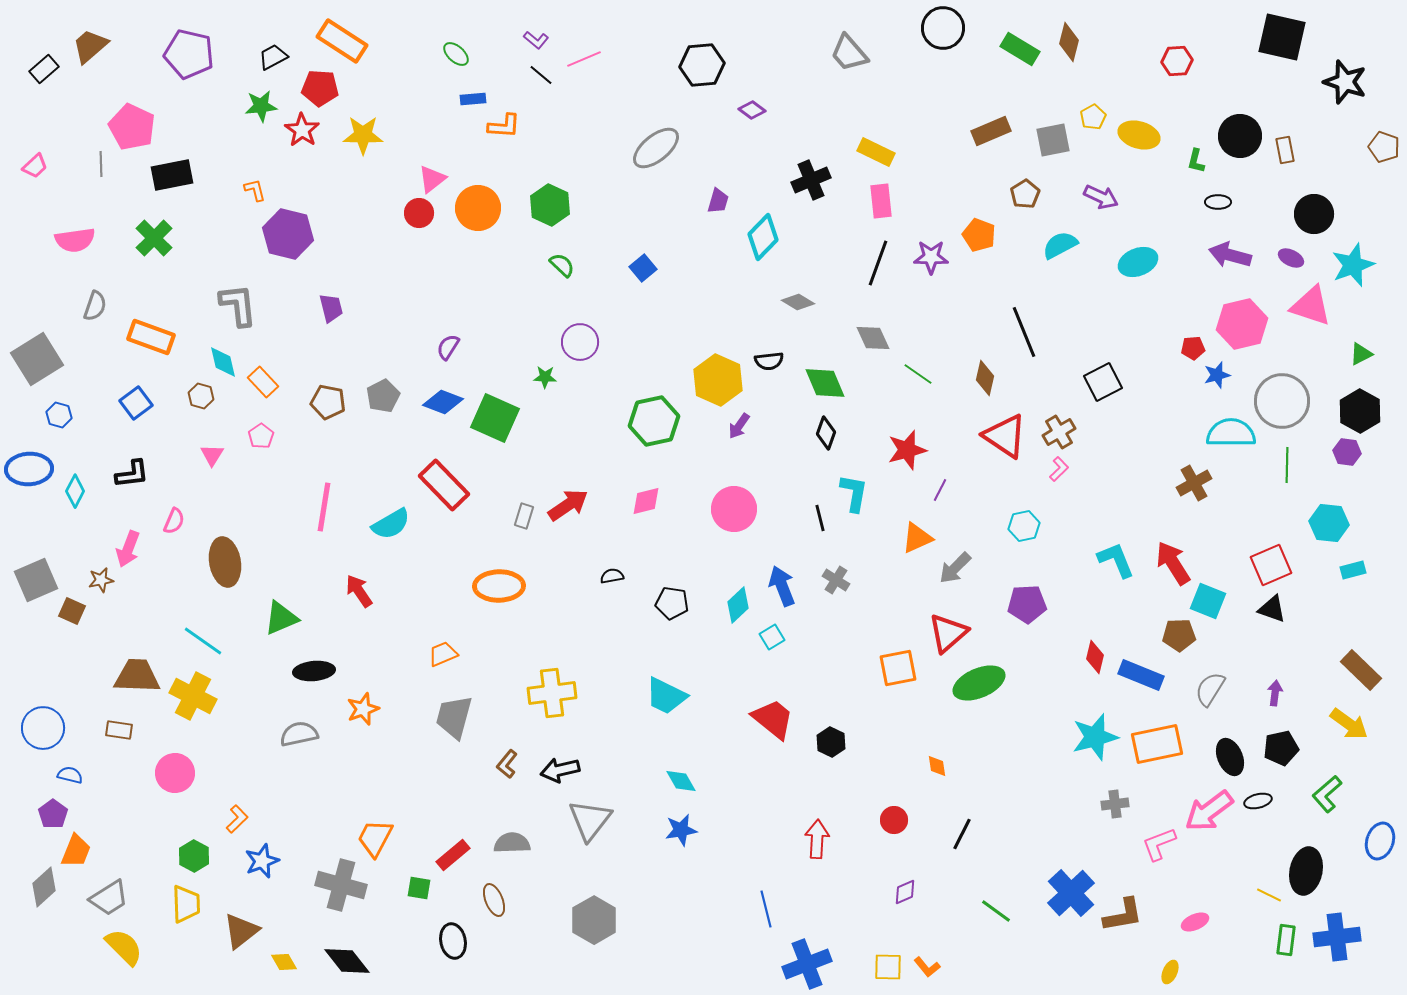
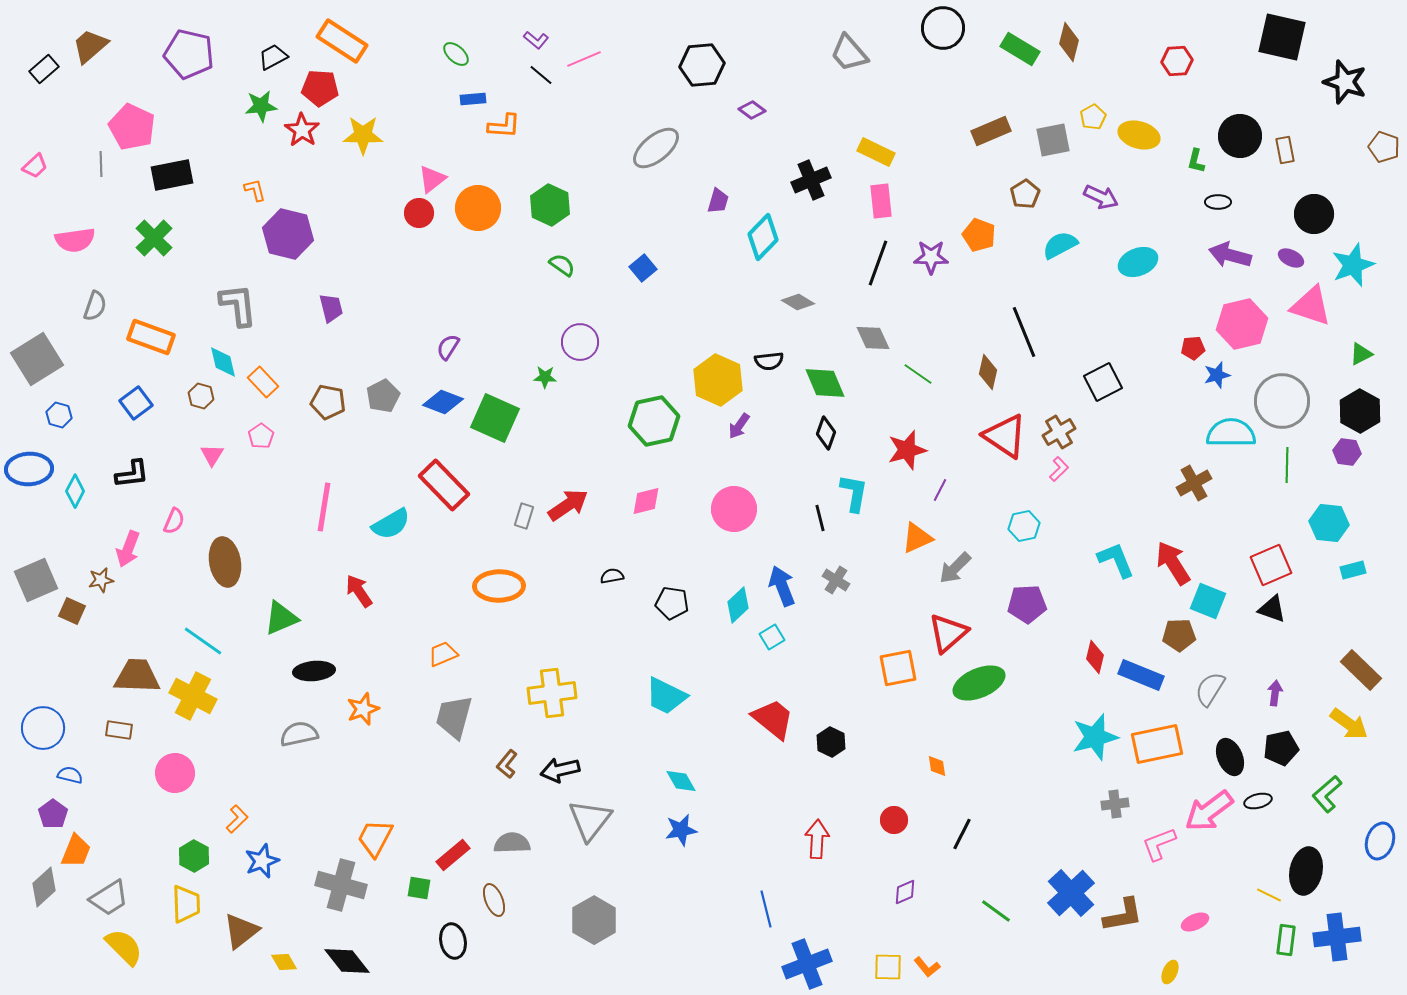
green semicircle at (562, 265): rotated 8 degrees counterclockwise
brown diamond at (985, 378): moved 3 px right, 6 px up
